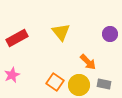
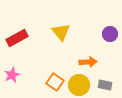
orange arrow: rotated 48 degrees counterclockwise
gray rectangle: moved 1 px right, 1 px down
